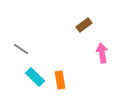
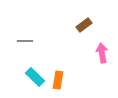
gray line: moved 4 px right, 8 px up; rotated 35 degrees counterclockwise
orange rectangle: moved 2 px left; rotated 18 degrees clockwise
